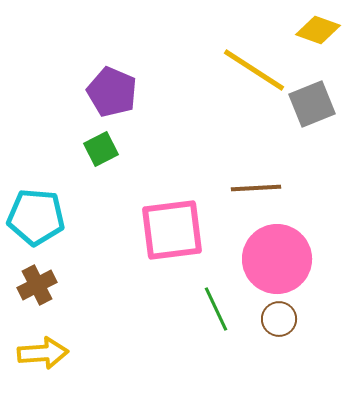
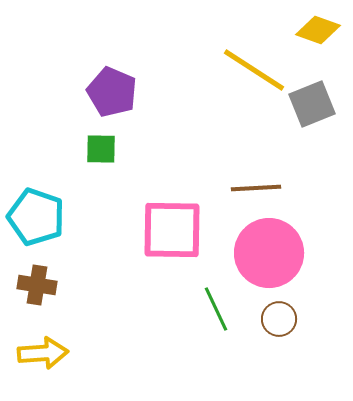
green square: rotated 28 degrees clockwise
cyan pentagon: rotated 14 degrees clockwise
pink square: rotated 8 degrees clockwise
pink circle: moved 8 px left, 6 px up
brown cross: rotated 36 degrees clockwise
